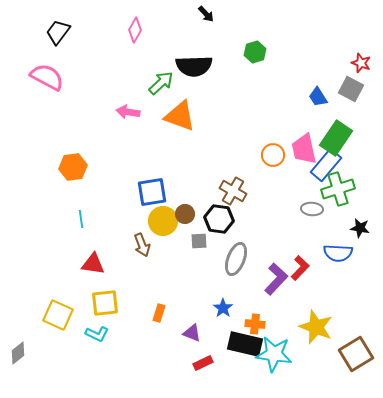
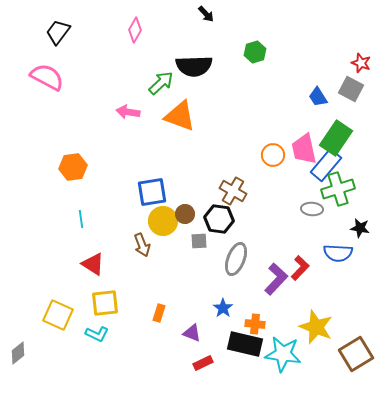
red triangle at (93, 264): rotated 25 degrees clockwise
cyan star at (274, 354): moved 9 px right
